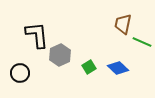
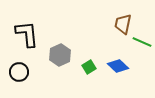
black L-shape: moved 10 px left, 1 px up
blue diamond: moved 2 px up
black circle: moved 1 px left, 1 px up
